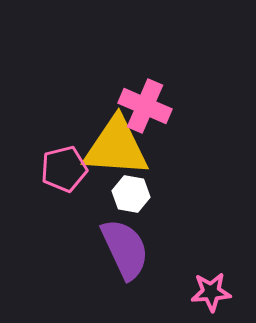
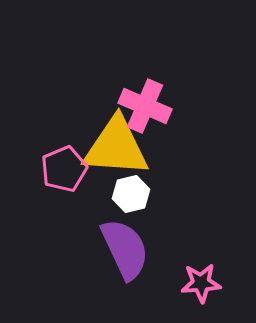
pink pentagon: rotated 9 degrees counterclockwise
white hexagon: rotated 24 degrees counterclockwise
pink star: moved 10 px left, 9 px up
